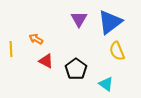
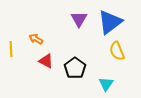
black pentagon: moved 1 px left, 1 px up
cyan triangle: rotated 28 degrees clockwise
